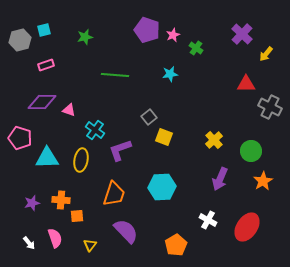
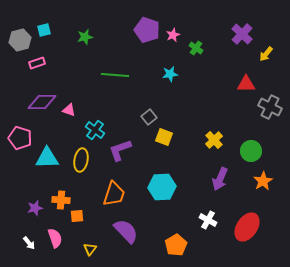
pink rectangle: moved 9 px left, 2 px up
purple star: moved 3 px right, 5 px down
yellow triangle: moved 4 px down
